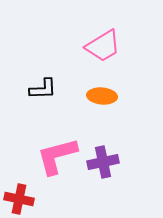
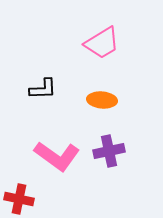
pink trapezoid: moved 1 px left, 3 px up
orange ellipse: moved 4 px down
pink L-shape: rotated 129 degrees counterclockwise
purple cross: moved 6 px right, 11 px up
